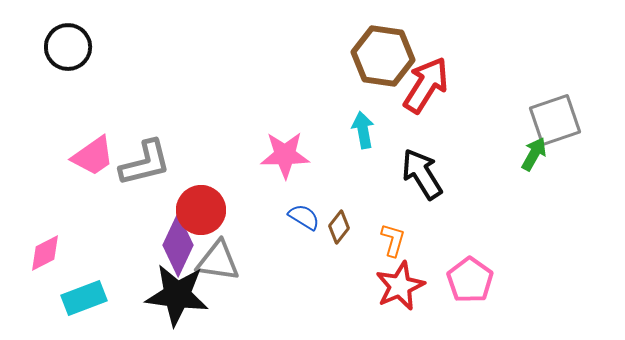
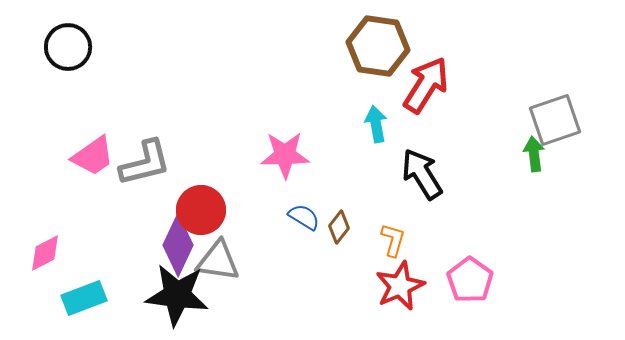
brown hexagon: moved 5 px left, 10 px up
cyan arrow: moved 13 px right, 6 px up
green arrow: rotated 36 degrees counterclockwise
